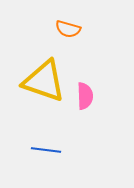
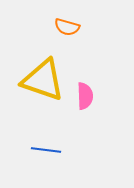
orange semicircle: moved 1 px left, 2 px up
yellow triangle: moved 1 px left, 1 px up
